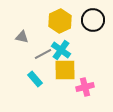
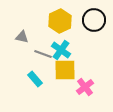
black circle: moved 1 px right
gray line: rotated 48 degrees clockwise
pink cross: rotated 24 degrees counterclockwise
